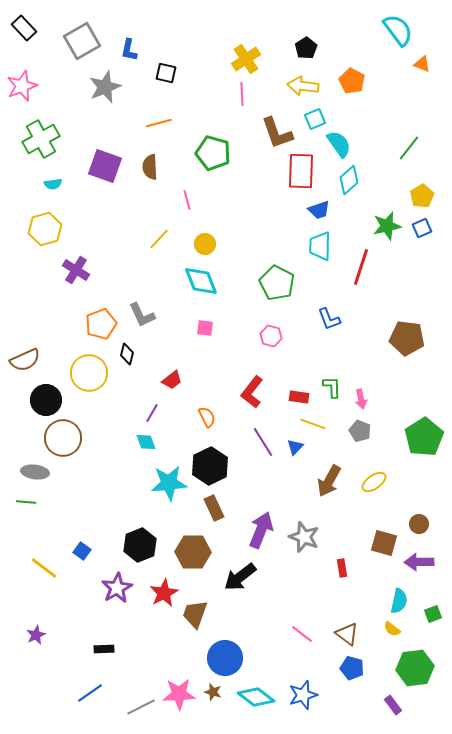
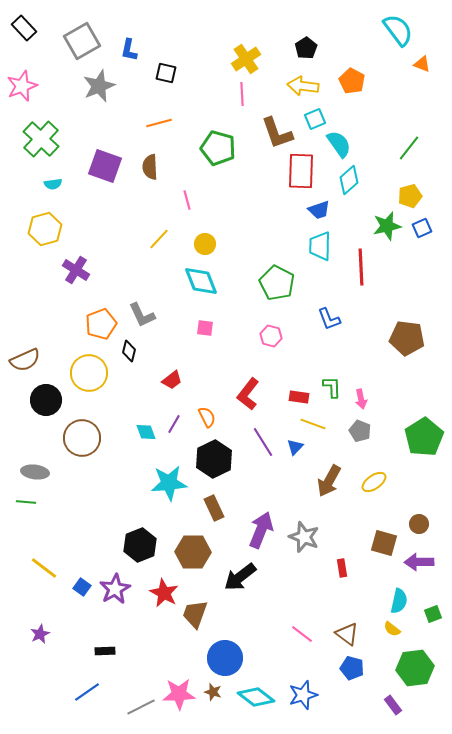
gray star at (105, 87): moved 6 px left, 1 px up
green cross at (41, 139): rotated 18 degrees counterclockwise
green pentagon at (213, 153): moved 5 px right, 5 px up
yellow pentagon at (422, 196): moved 12 px left; rotated 15 degrees clockwise
red line at (361, 267): rotated 21 degrees counterclockwise
black diamond at (127, 354): moved 2 px right, 3 px up
red L-shape at (252, 392): moved 4 px left, 2 px down
purple line at (152, 413): moved 22 px right, 11 px down
brown circle at (63, 438): moved 19 px right
cyan diamond at (146, 442): moved 10 px up
black hexagon at (210, 466): moved 4 px right, 7 px up
blue square at (82, 551): moved 36 px down
purple star at (117, 588): moved 2 px left, 1 px down
red star at (164, 593): rotated 16 degrees counterclockwise
purple star at (36, 635): moved 4 px right, 1 px up
black rectangle at (104, 649): moved 1 px right, 2 px down
blue line at (90, 693): moved 3 px left, 1 px up
